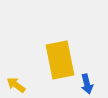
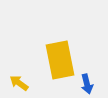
yellow arrow: moved 3 px right, 2 px up
